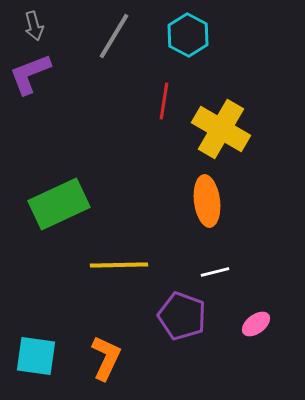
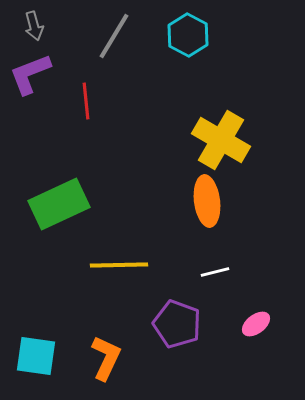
red line: moved 78 px left; rotated 15 degrees counterclockwise
yellow cross: moved 11 px down
purple pentagon: moved 5 px left, 8 px down
